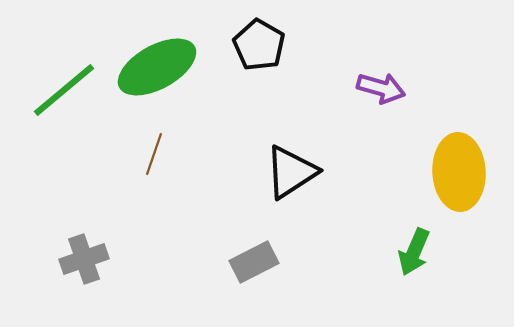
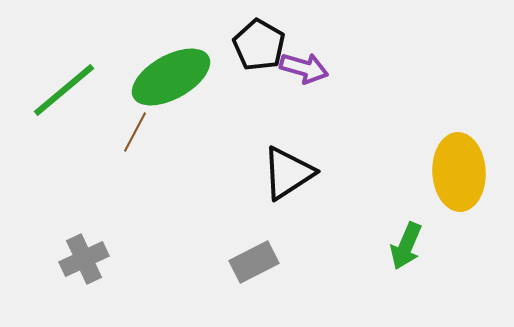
green ellipse: moved 14 px right, 10 px down
purple arrow: moved 77 px left, 20 px up
brown line: moved 19 px left, 22 px up; rotated 9 degrees clockwise
black triangle: moved 3 px left, 1 px down
green arrow: moved 8 px left, 6 px up
gray cross: rotated 6 degrees counterclockwise
